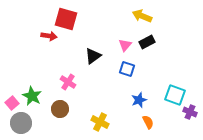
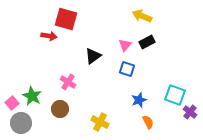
purple cross: rotated 16 degrees clockwise
